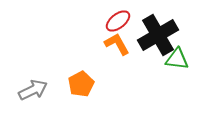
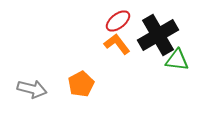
orange L-shape: rotated 8 degrees counterclockwise
green triangle: moved 1 px down
gray arrow: moved 1 px left, 1 px up; rotated 40 degrees clockwise
